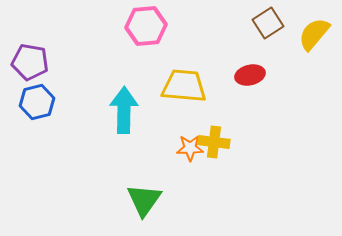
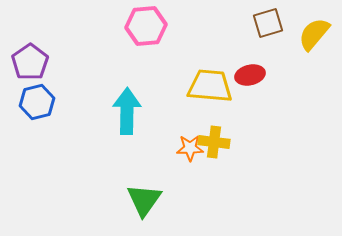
brown square: rotated 16 degrees clockwise
purple pentagon: rotated 27 degrees clockwise
yellow trapezoid: moved 26 px right
cyan arrow: moved 3 px right, 1 px down
